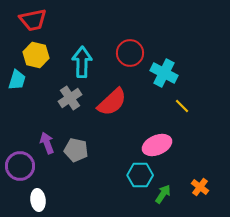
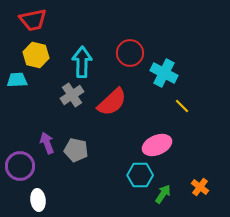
cyan trapezoid: rotated 110 degrees counterclockwise
gray cross: moved 2 px right, 3 px up
